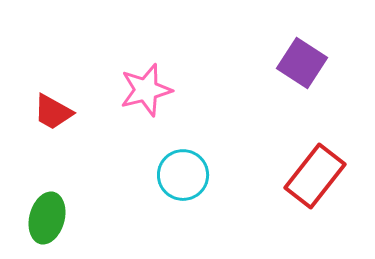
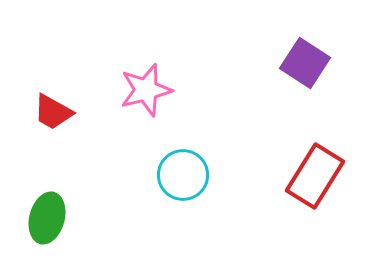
purple square: moved 3 px right
red rectangle: rotated 6 degrees counterclockwise
